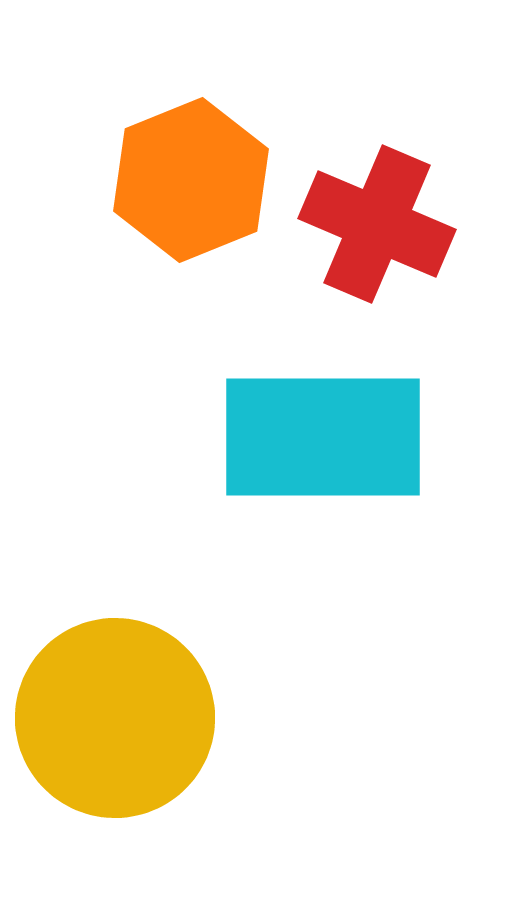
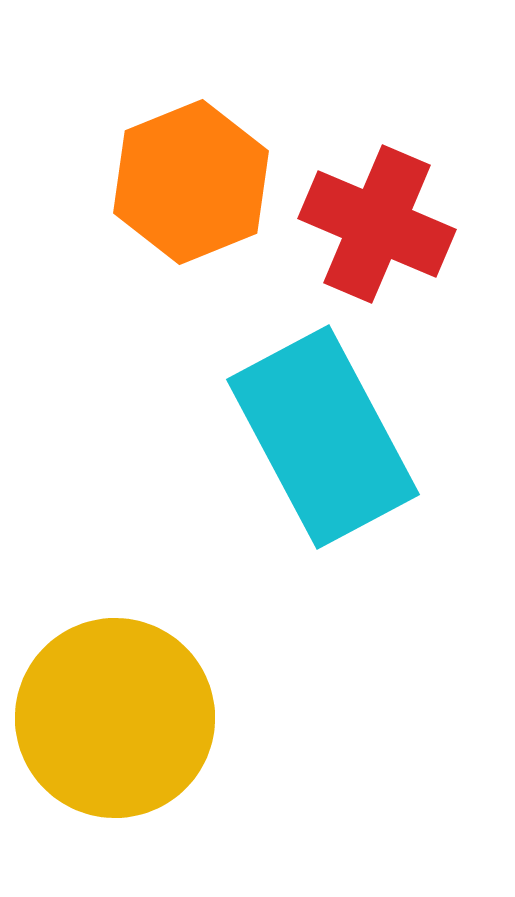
orange hexagon: moved 2 px down
cyan rectangle: rotated 62 degrees clockwise
